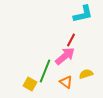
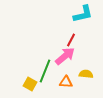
yellow semicircle: rotated 24 degrees clockwise
orange triangle: rotated 32 degrees counterclockwise
